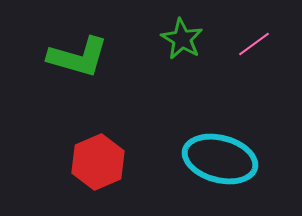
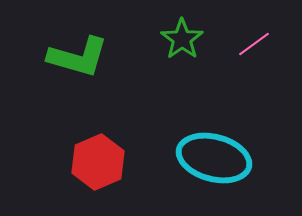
green star: rotated 6 degrees clockwise
cyan ellipse: moved 6 px left, 1 px up
